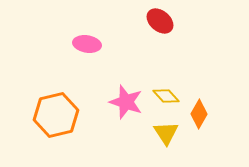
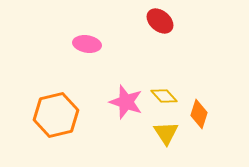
yellow diamond: moved 2 px left
orange diamond: rotated 12 degrees counterclockwise
